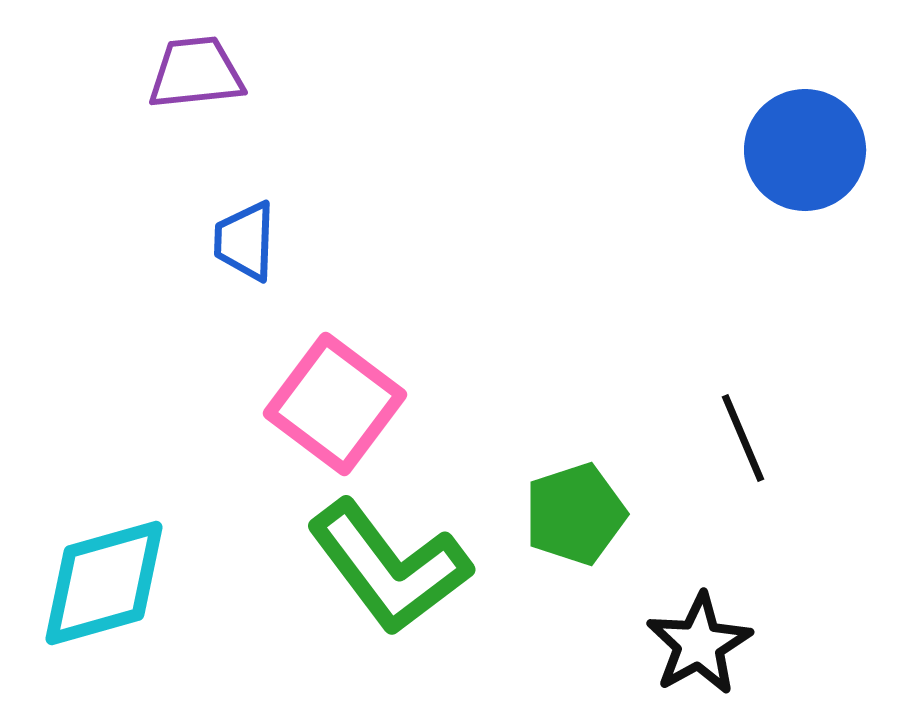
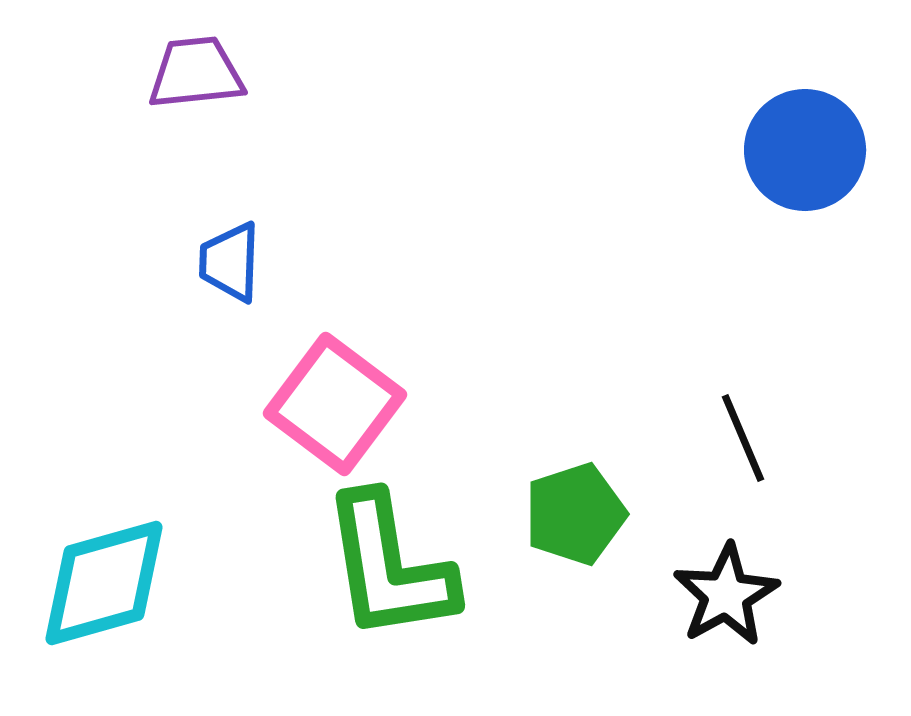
blue trapezoid: moved 15 px left, 21 px down
green L-shape: rotated 28 degrees clockwise
black star: moved 27 px right, 49 px up
